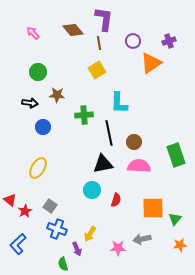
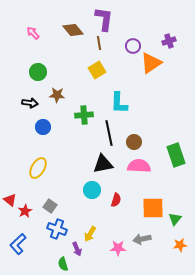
purple circle: moved 5 px down
